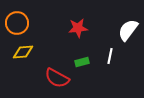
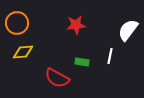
red star: moved 2 px left, 3 px up
green rectangle: rotated 24 degrees clockwise
